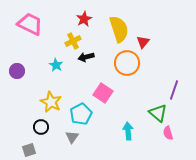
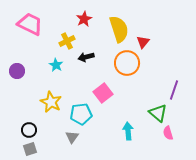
yellow cross: moved 6 px left
pink square: rotated 18 degrees clockwise
cyan pentagon: rotated 20 degrees clockwise
black circle: moved 12 px left, 3 px down
gray square: moved 1 px right, 1 px up
